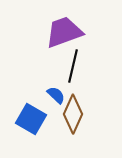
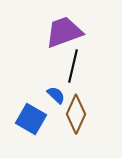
brown diamond: moved 3 px right
